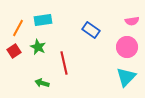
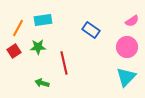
pink semicircle: rotated 24 degrees counterclockwise
green star: rotated 28 degrees counterclockwise
